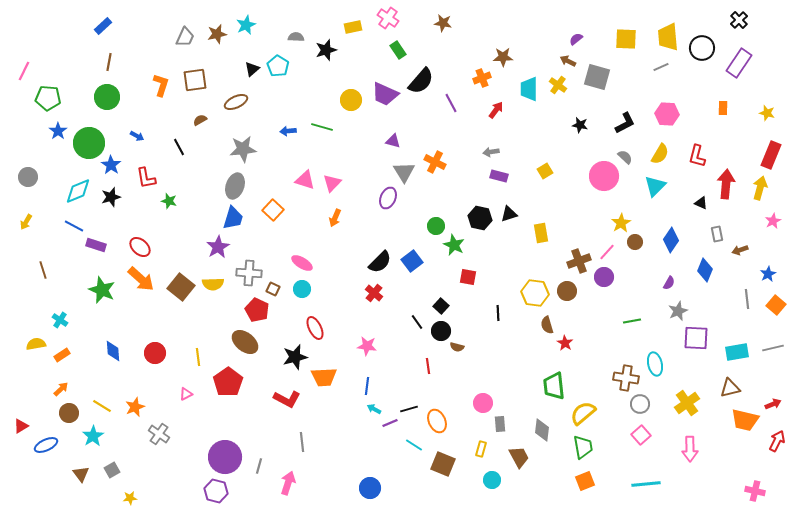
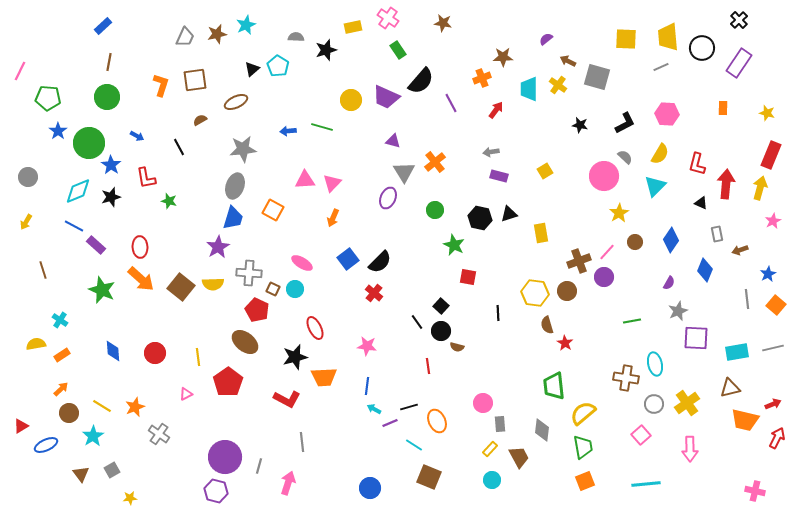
purple semicircle at (576, 39): moved 30 px left
pink line at (24, 71): moved 4 px left
purple trapezoid at (385, 94): moved 1 px right, 3 px down
red L-shape at (697, 156): moved 8 px down
orange cross at (435, 162): rotated 25 degrees clockwise
pink triangle at (305, 180): rotated 20 degrees counterclockwise
orange square at (273, 210): rotated 15 degrees counterclockwise
orange arrow at (335, 218): moved 2 px left
yellow star at (621, 223): moved 2 px left, 10 px up
green circle at (436, 226): moved 1 px left, 16 px up
purple rectangle at (96, 245): rotated 24 degrees clockwise
red ellipse at (140, 247): rotated 45 degrees clockwise
blue square at (412, 261): moved 64 px left, 2 px up
cyan circle at (302, 289): moved 7 px left
gray circle at (640, 404): moved 14 px right
black line at (409, 409): moved 2 px up
red arrow at (777, 441): moved 3 px up
yellow rectangle at (481, 449): moved 9 px right; rotated 28 degrees clockwise
brown square at (443, 464): moved 14 px left, 13 px down
